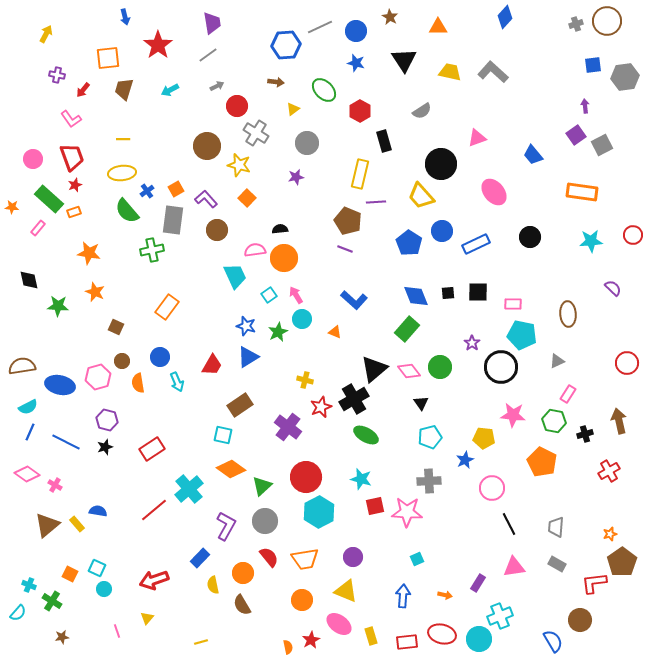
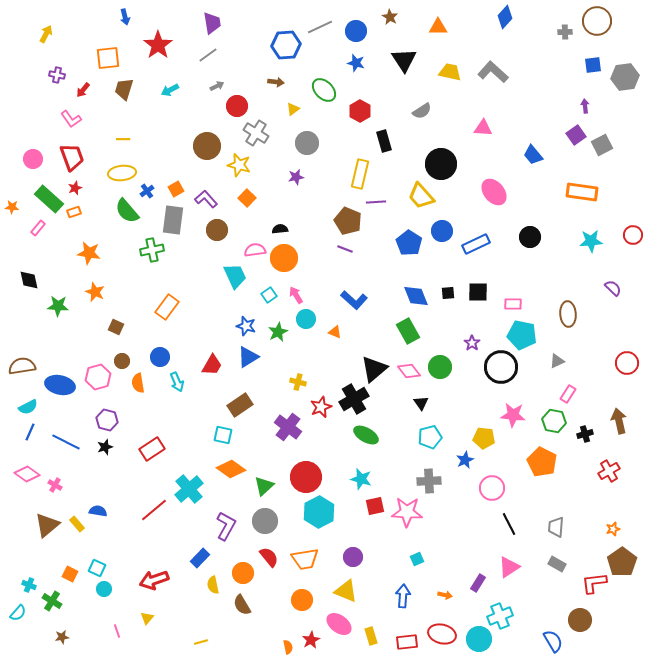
brown circle at (607, 21): moved 10 px left
gray cross at (576, 24): moved 11 px left, 8 px down; rotated 16 degrees clockwise
pink triangle at (477, 138): moved 6 px right, 10 px up; rotated 24 degrees clockwise
red star at (75, 185): moved 3 px down
cyan circle at (302, 319): moved 4 px right
green rectangle at (407, 329): moved 1 px right, 2 px down; rotated 70 degrees counterclockwise
yellow cross at (305, 380): moved 7 px left, 2 px down
green triangle at (262, 486): moved 2 px right
orange star at (610, 534): moved 3 px right, 5 px up
pink triangle at (514, 567): moved 5 px left; rotated 25 degrees counterclockwise
